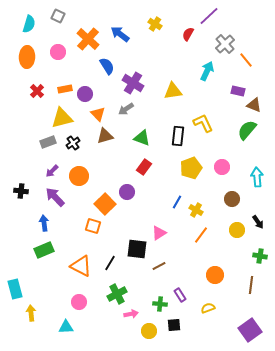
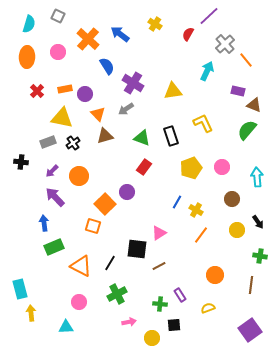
yellow triangle at (62, 118): rotated 25 degrees clockwise
black rectangle at (178, 136): moved 7 px left; rotated 24 degrees counterclockwise
black cross at (21, 191): moved 29 px up
green rectangle at (44, 250): moved 10 px right, 3 px up
cyan rectangle at (15, 289): moved 5 px right
pink arrow at (131, 314): moved 2 px left, 8 px down
yellow circle at (149, 331): moved 3 px right, 7 px down
